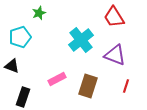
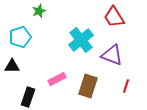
green star: moved 2 px up
purple triangle: moved 3 px left
black triangle: rotated 21 degrees counterclockwise
black rectangle: moved 5 px right
